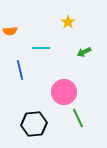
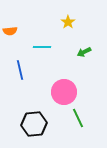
cyan line: moved 1 px right, 1 px up
